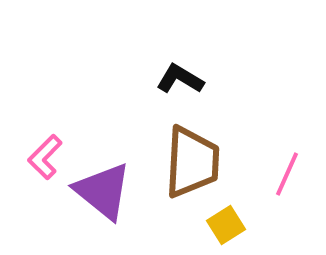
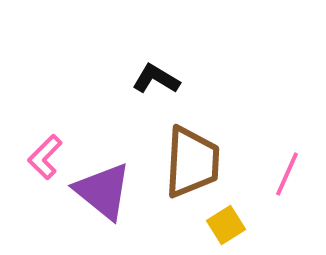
black L-shape: moved 24 px left
